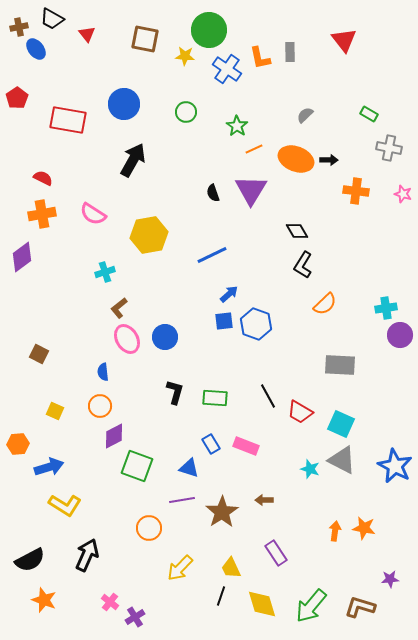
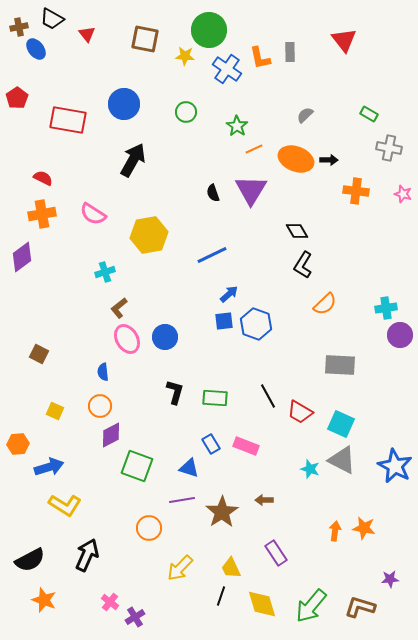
purple diamond at (114, 436): moved 3 px left, 1 px up
